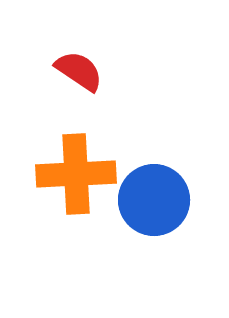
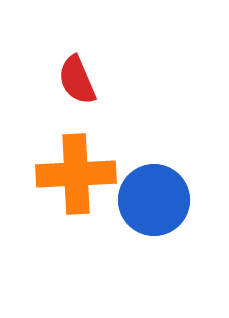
red semicircle: moved 2 px left, 9 px down; rotated 147 degrees counterclockwise
